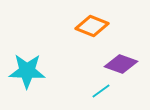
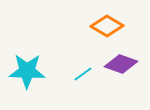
orange diamond: moved 15 px right; rotated 8 degrees clockwise
cyan line: moved 18 px left, 17 px up
